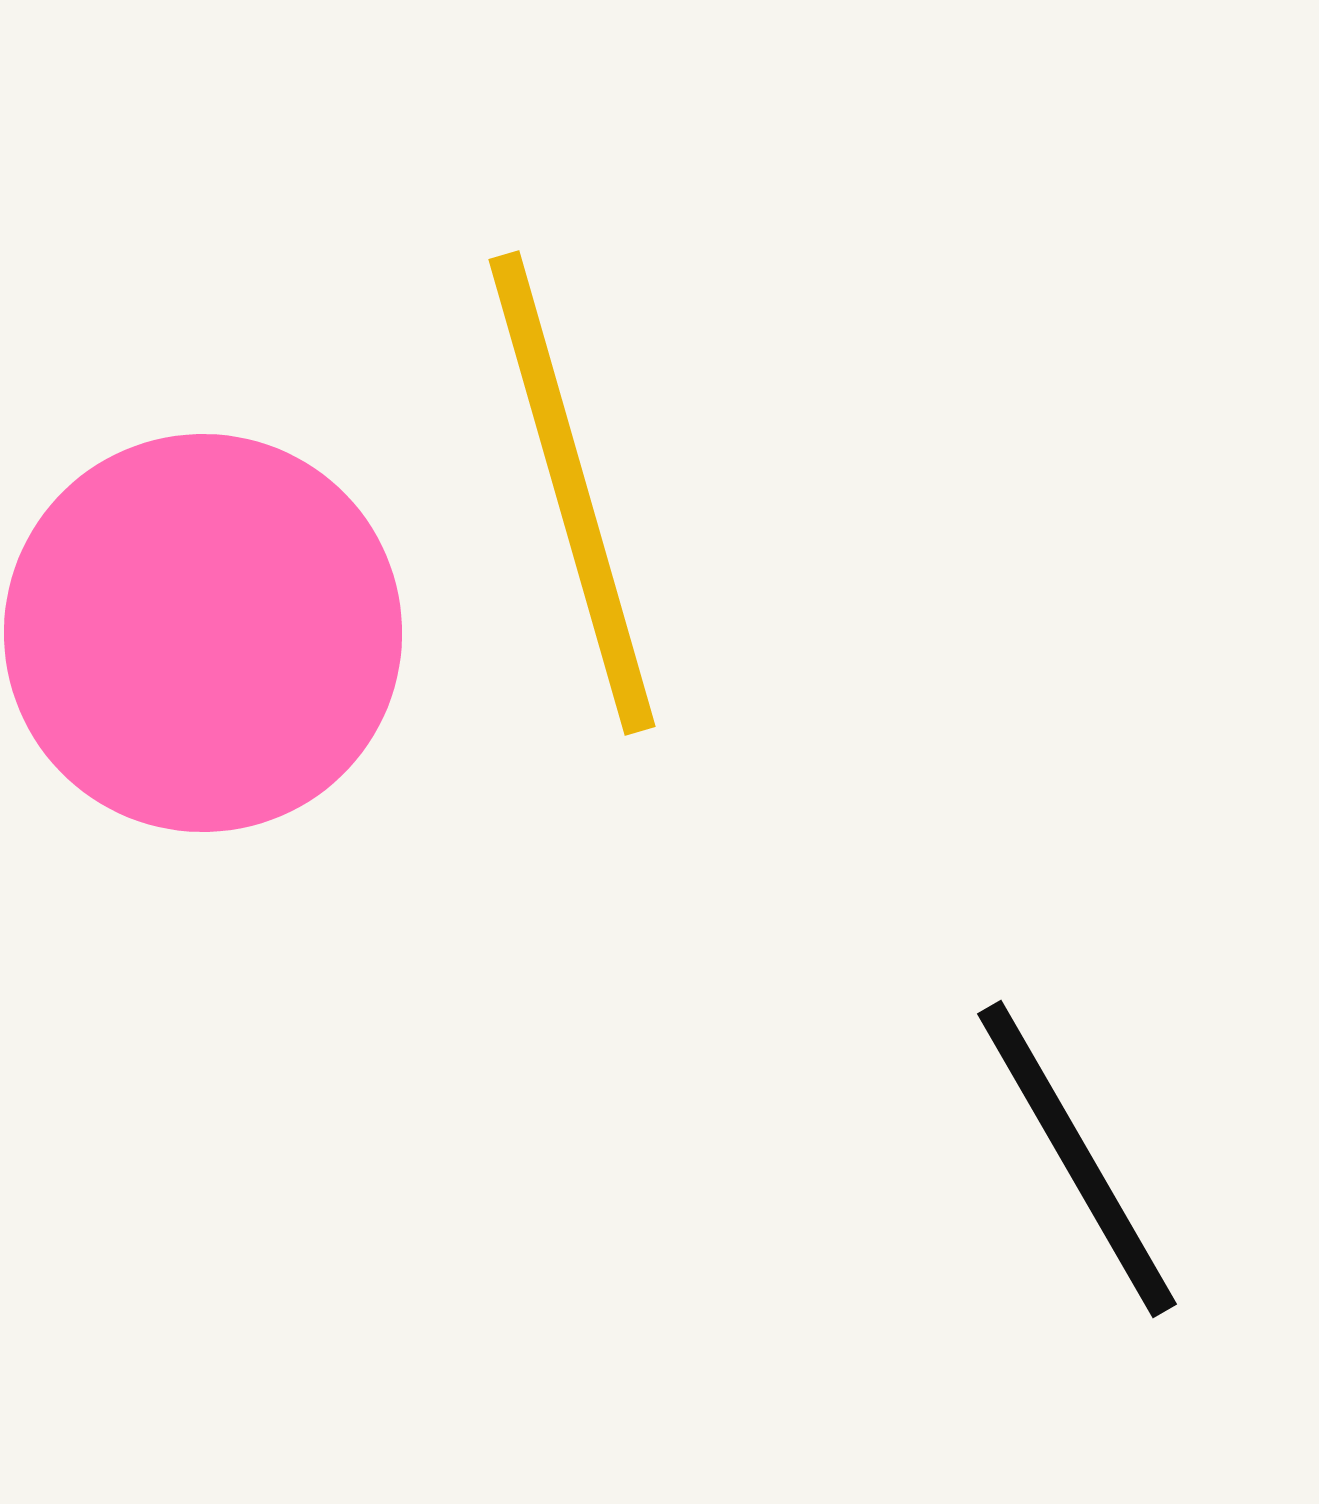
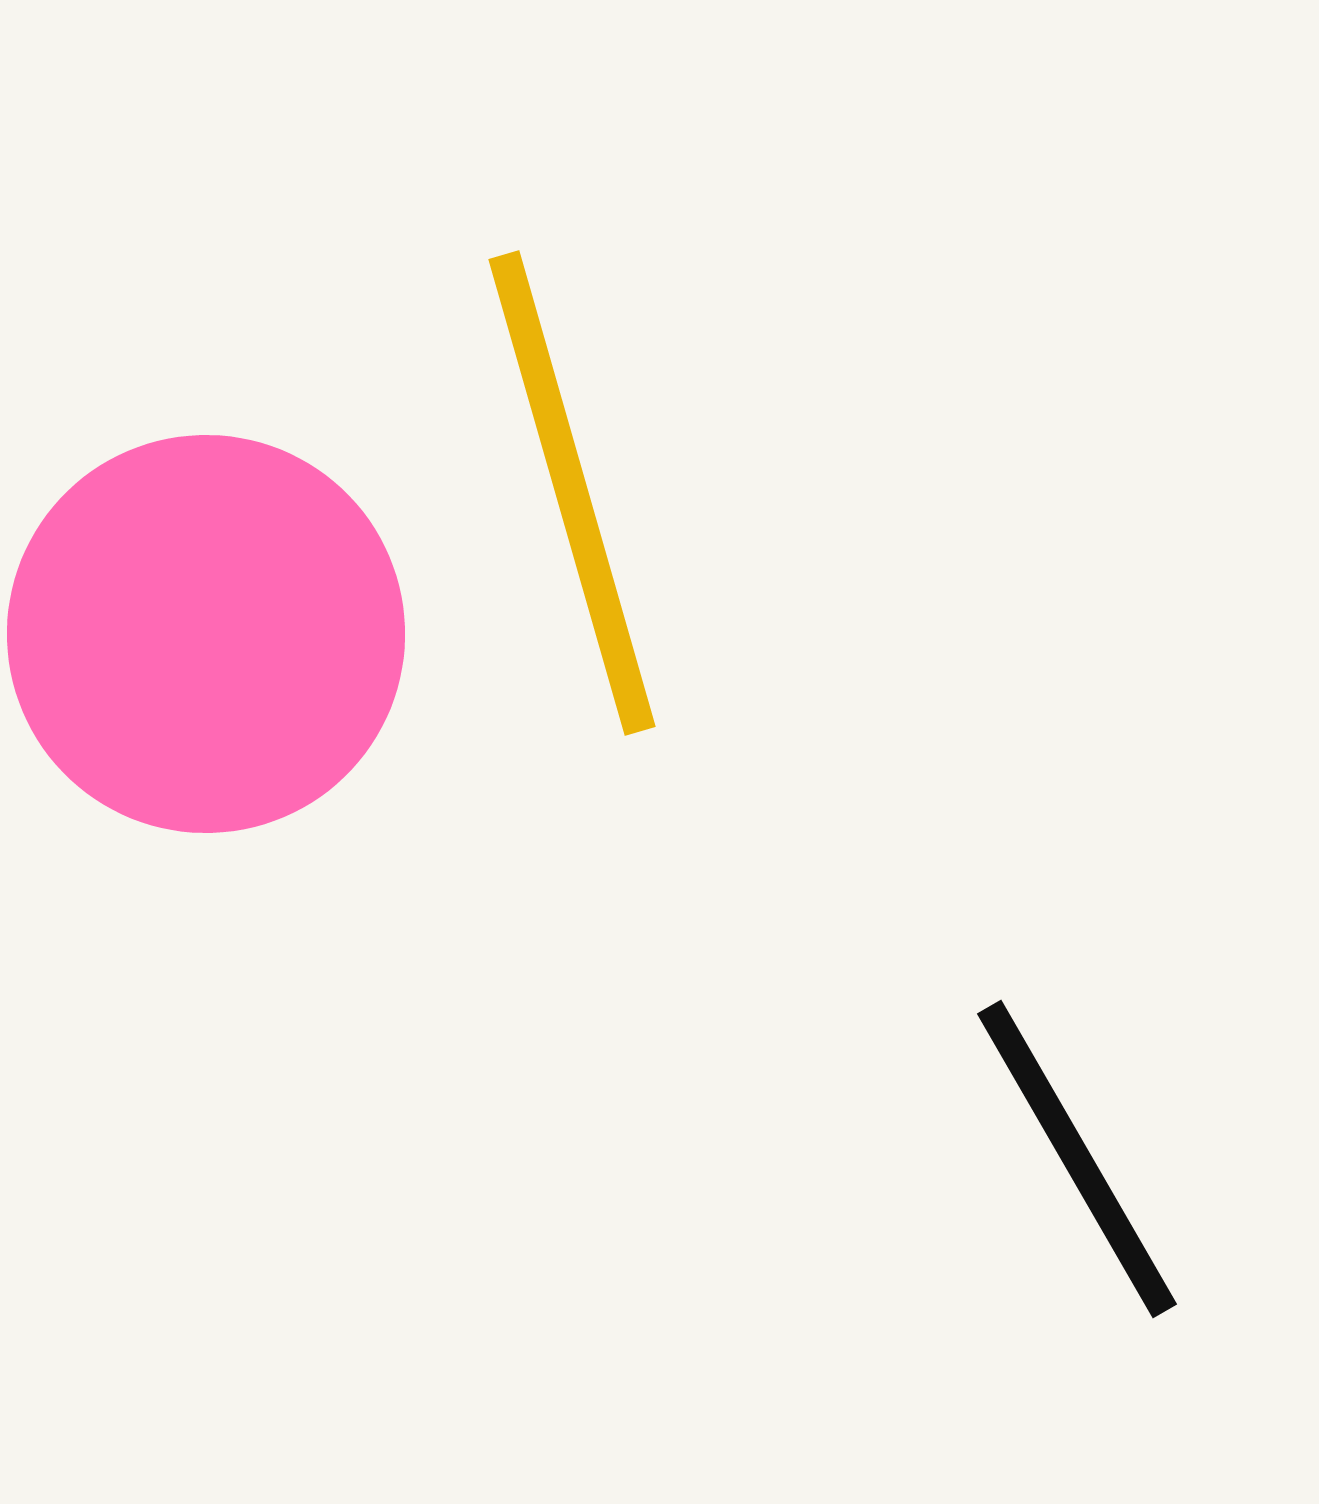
pink circle: moved 3 px right, 1 px down
